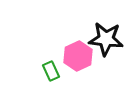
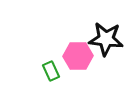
pink hexagon: rotated 24 degrees clockwise
